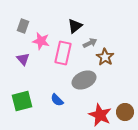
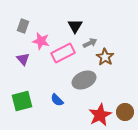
black triangle: rotated 21 degrees counterclockwise
pink rectangle: rotated 50 degrees clockwise
red star: rotated 20 degrees clockwise
